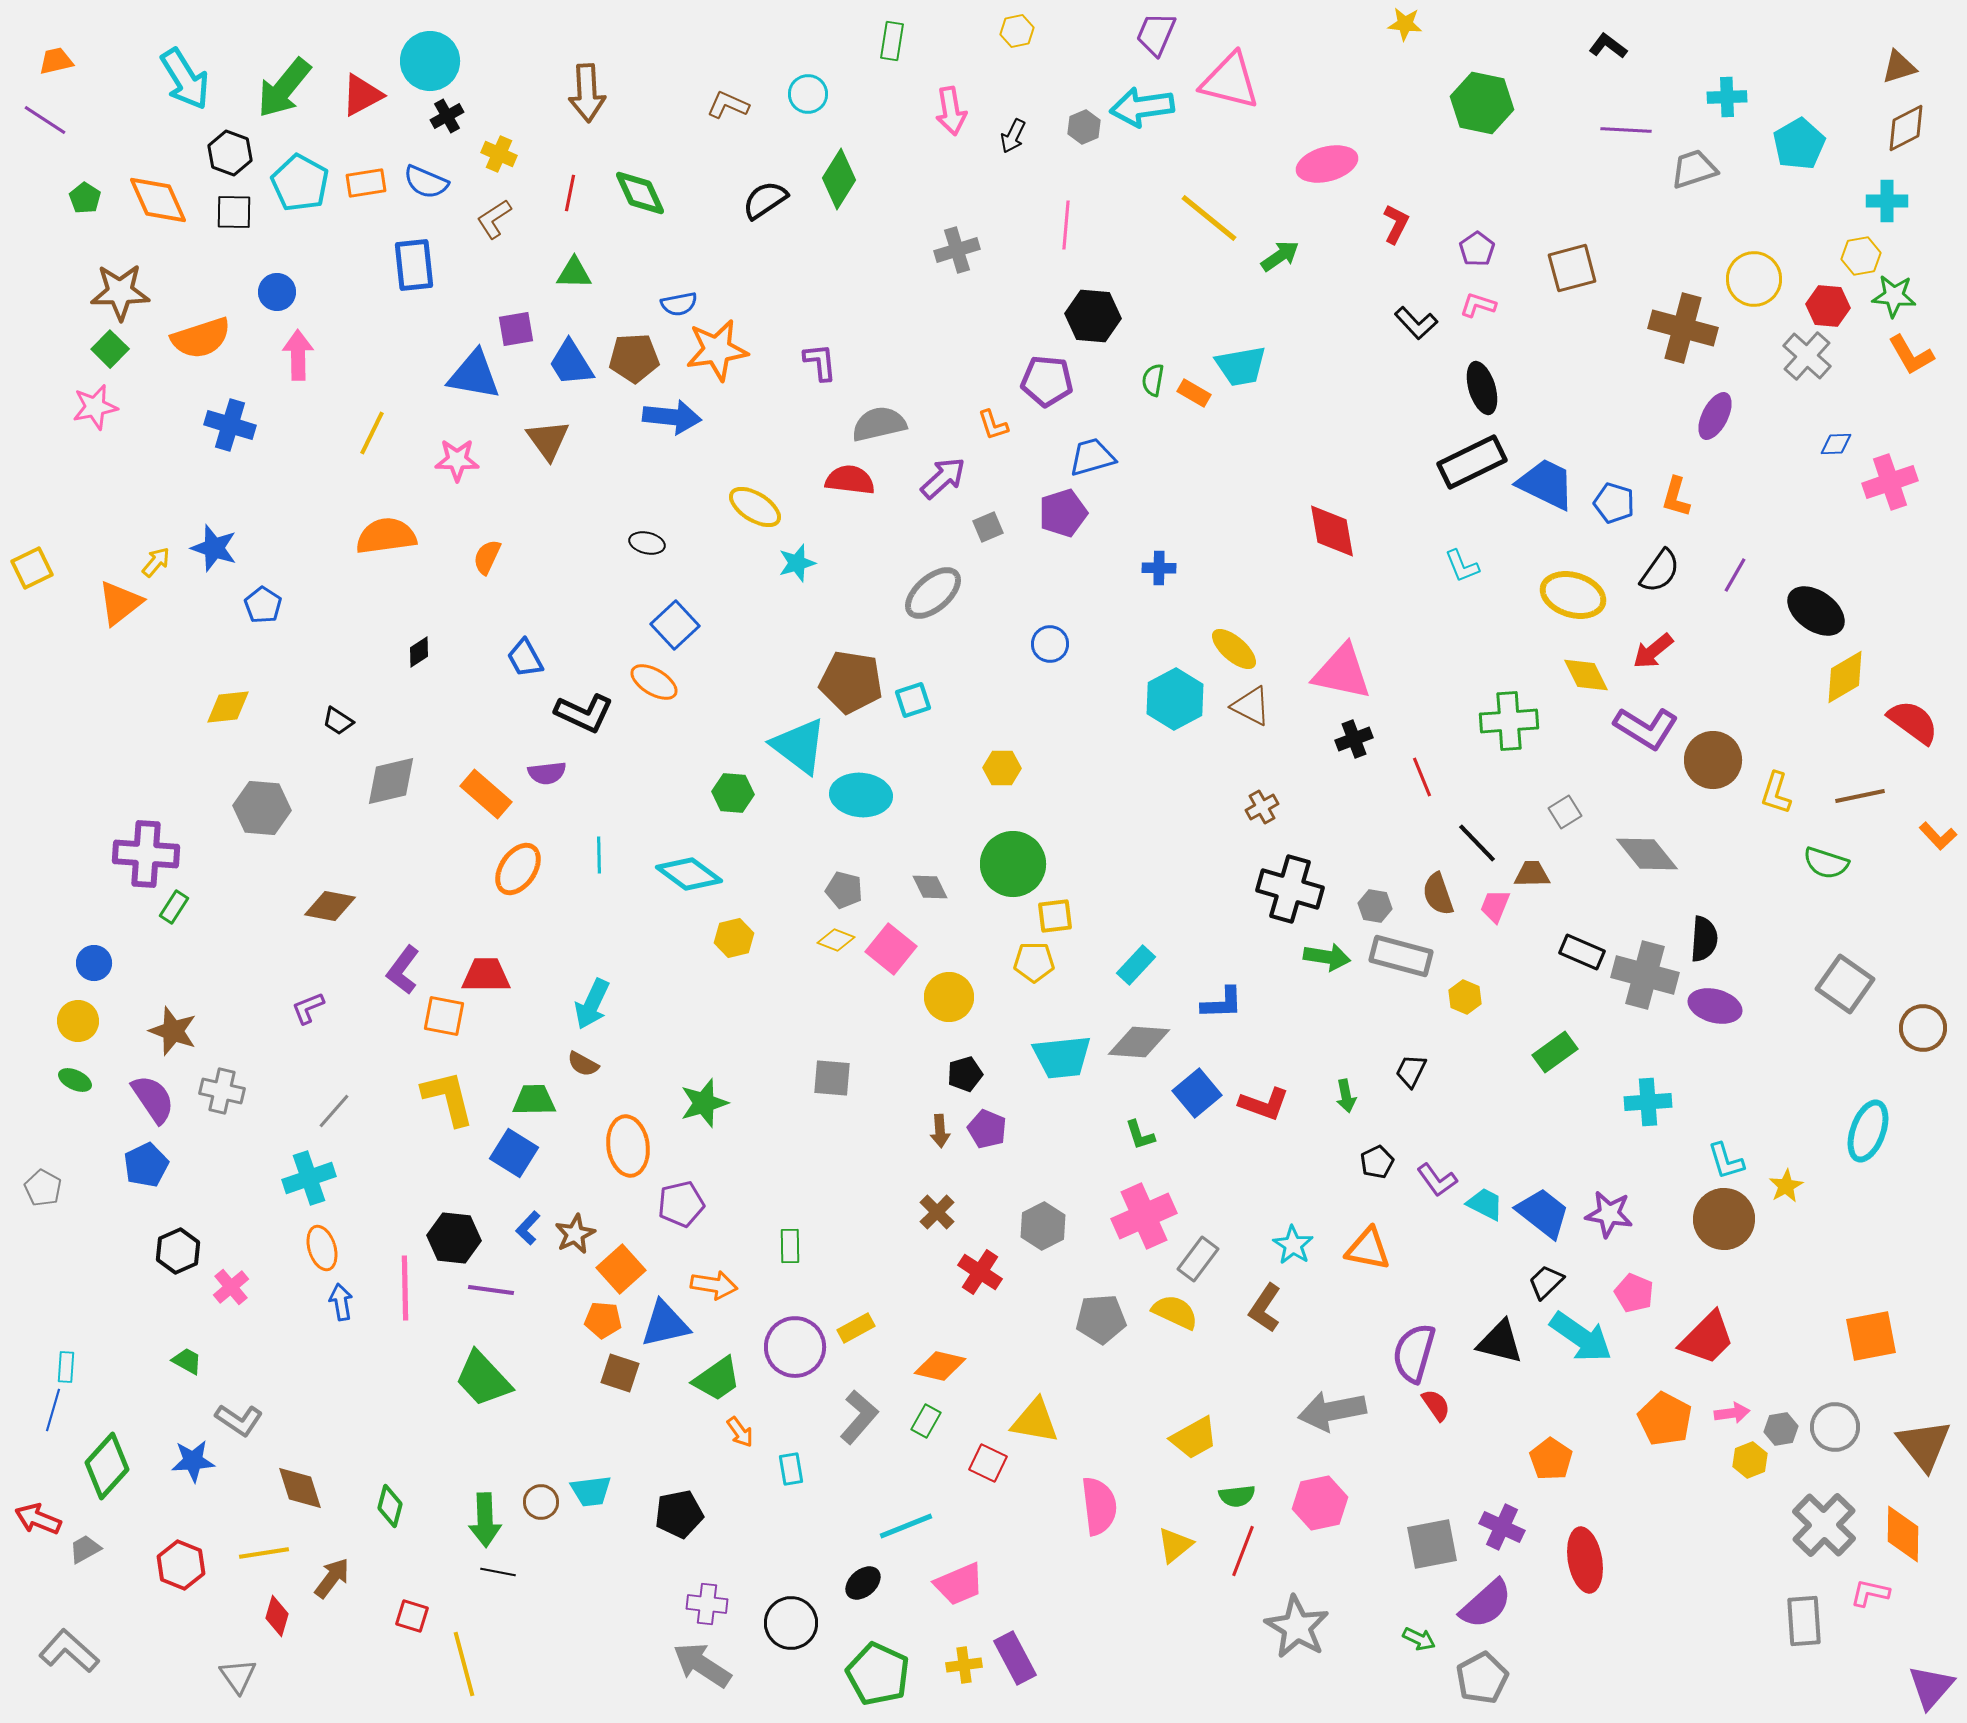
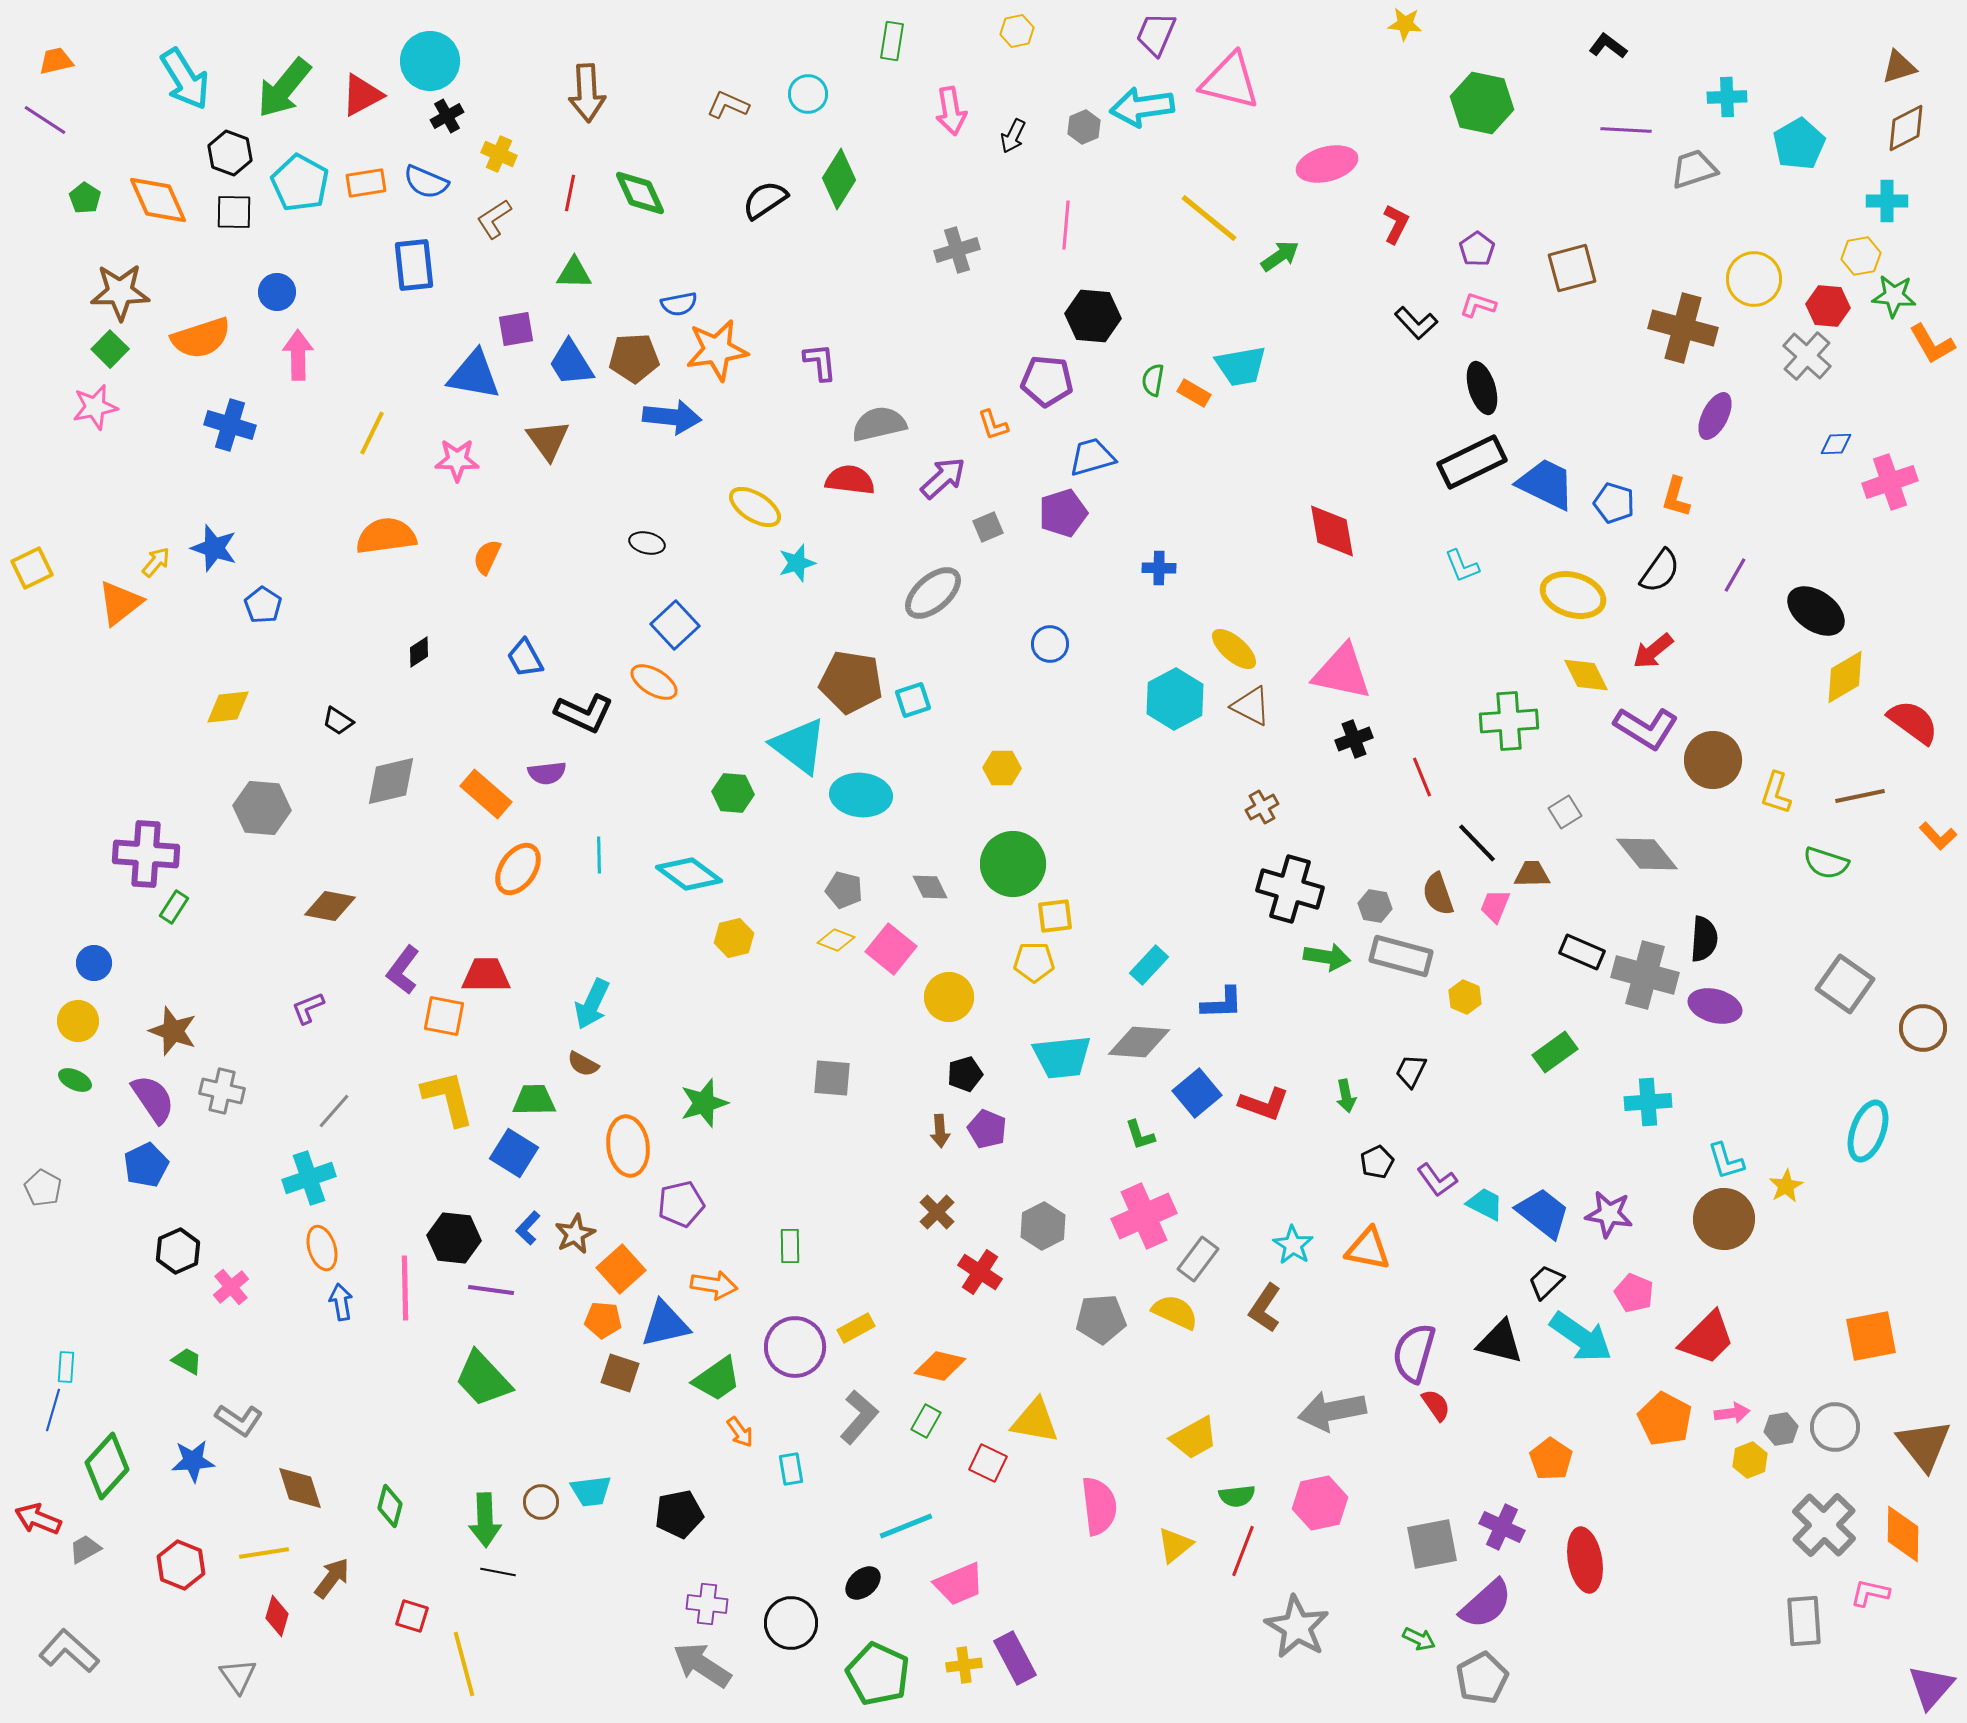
orange L-shape at (1911, 355): moved 21 px right, 11 px up
cyan rectangle at (1136, 965): moved 13 px right
